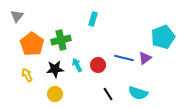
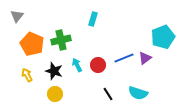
orange pentagon: rotated 10 degrees counterclockwise
blue line: rotated 36 degrees counterclockwise
black star: moved 1 px left, 2 px down; rotated 24 degrees clockwise
